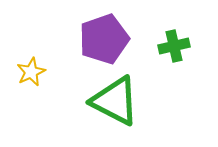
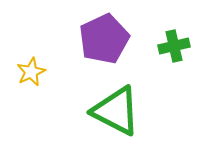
purple pentagon: rotated 6 degrees counterclockwise
green triangle: moved 1 px right, 10 px down
